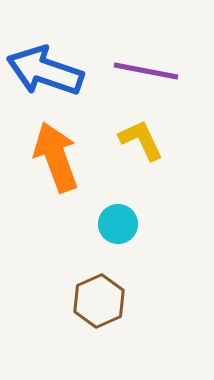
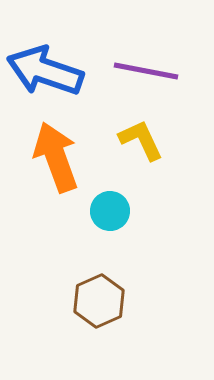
cyan circle: moved 8 px left, 13 px up
